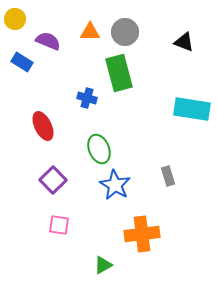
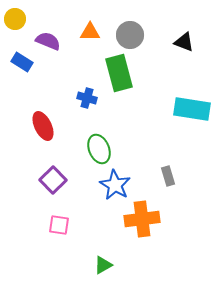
gray circle: moved 5 px right, 3 px down
orange cross: moved 15 px up
